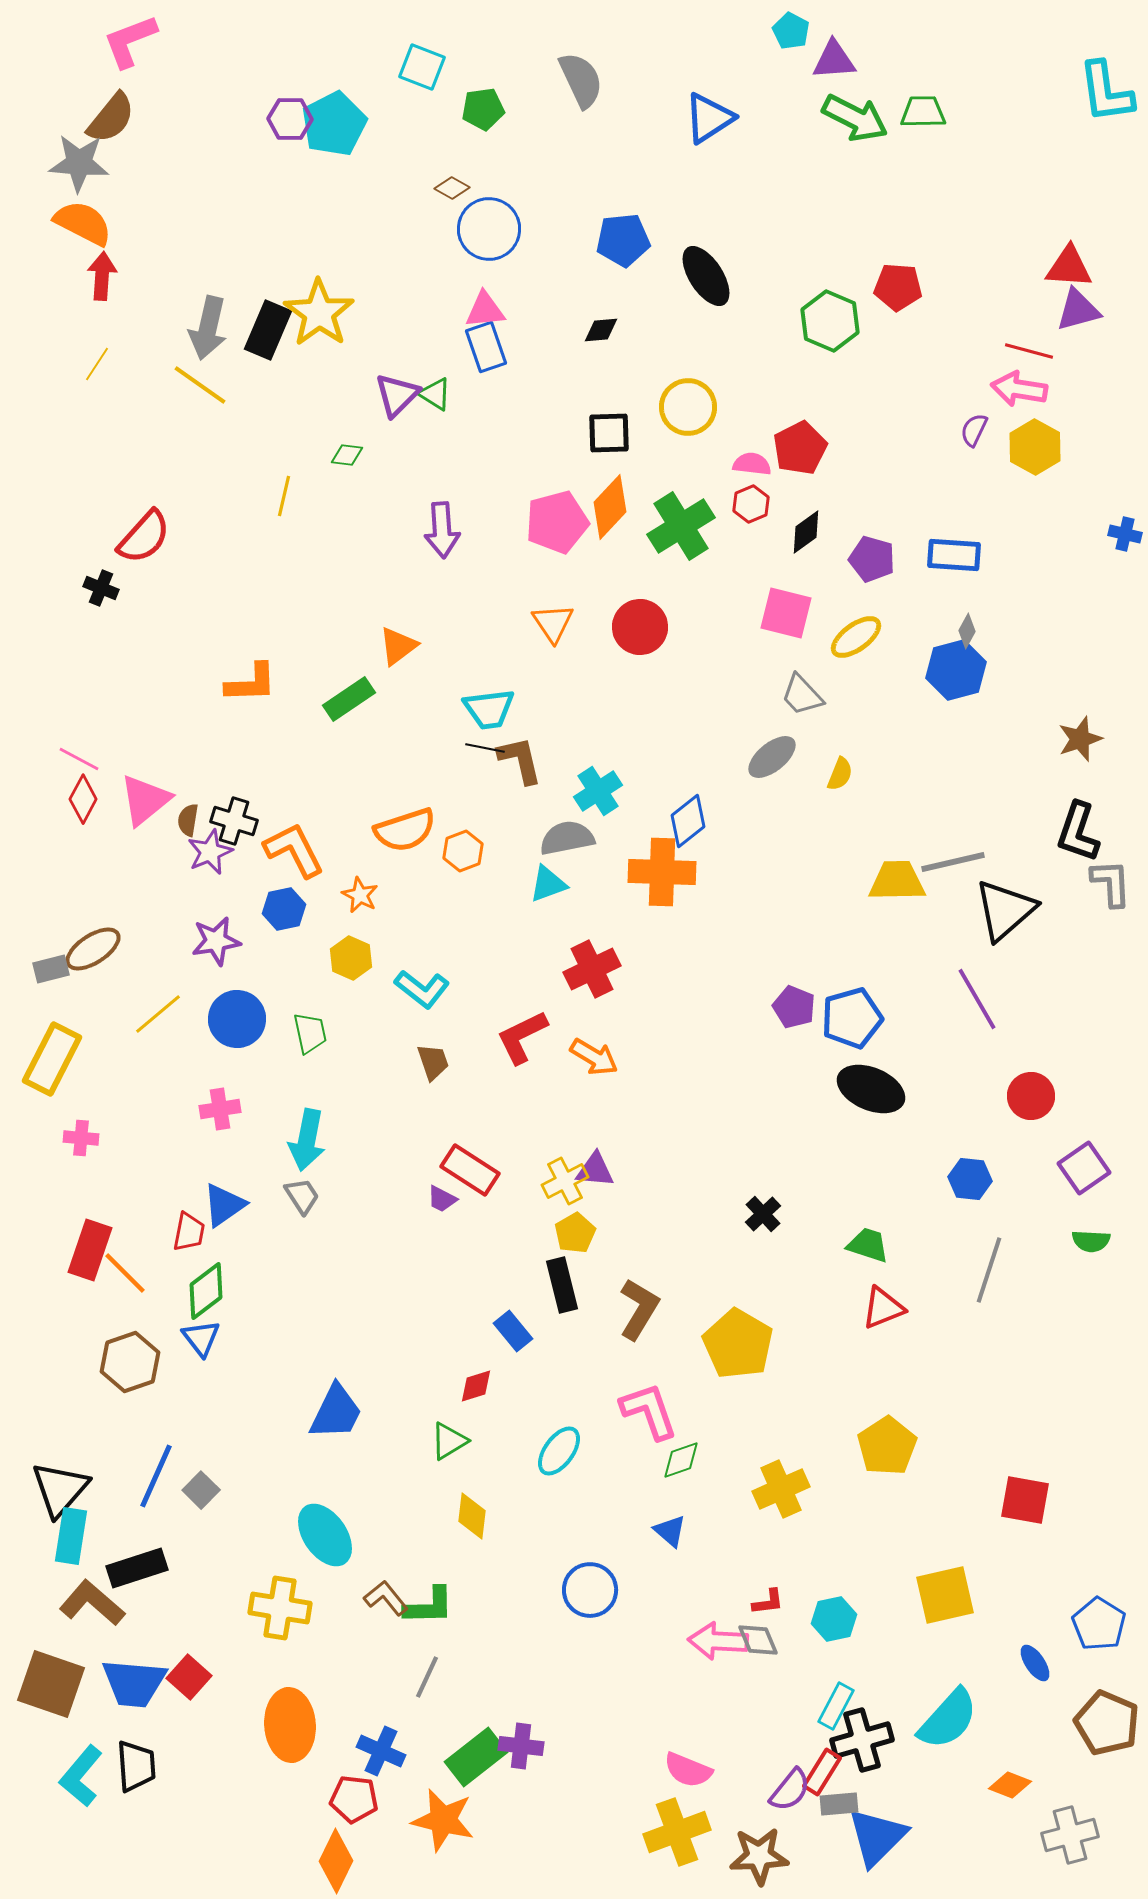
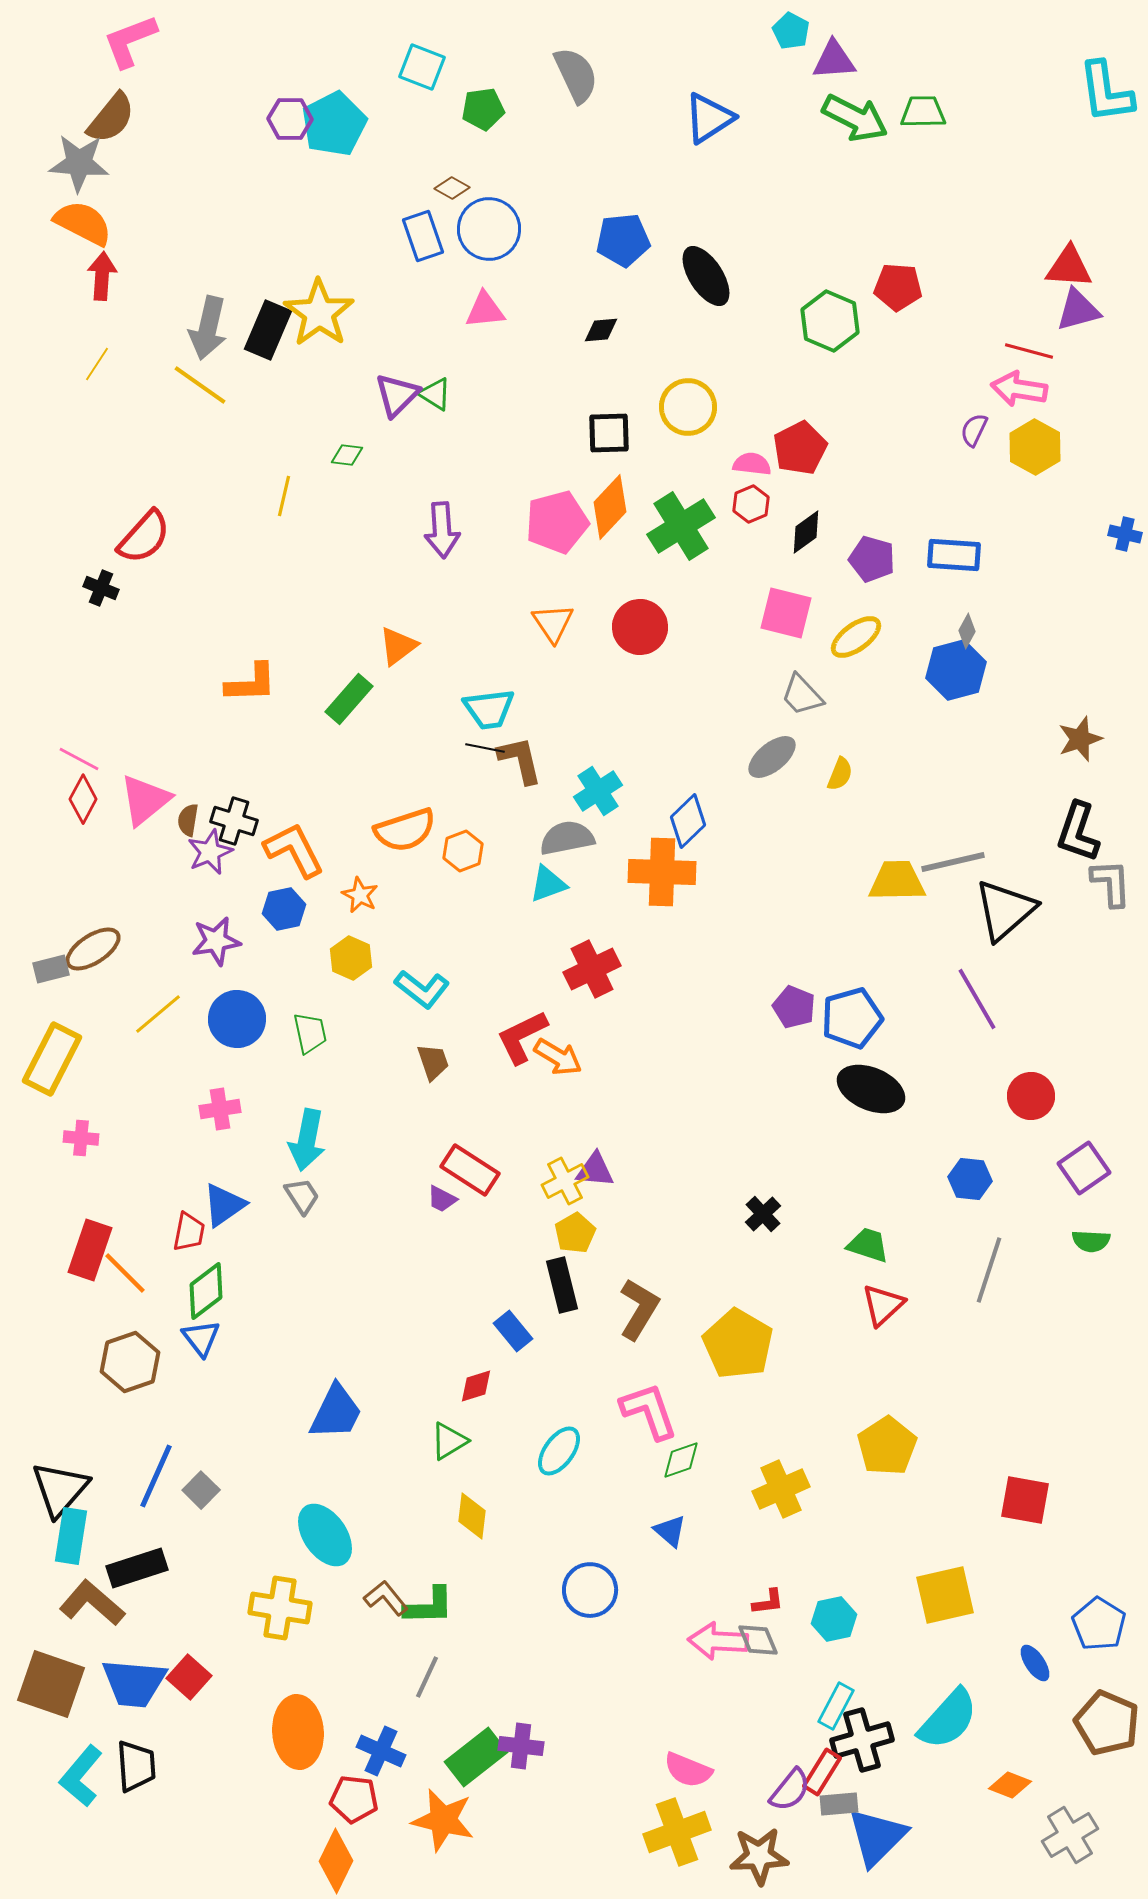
gray semicircle at (581, 80): moved 5 px left, 5 px up
blue rectangle at (486, 347): moved 63 px left, 111 px up
green rectangle at (349, 699): rotated 15 degrees counterclockwise
blue diamond at (688, 821): rotated 6 degrees counterclockwise
orange arrow at (594, 1057): moved 36 px left
red triangle at (883, 1308): moved 3 px up; rotated 21 degrees counterclockwise
orange ellipse at (290, 1725): moved 8 px right, 7 px down
gray cross at (1070, 1835): rotated 16 degrees counterclockwise
